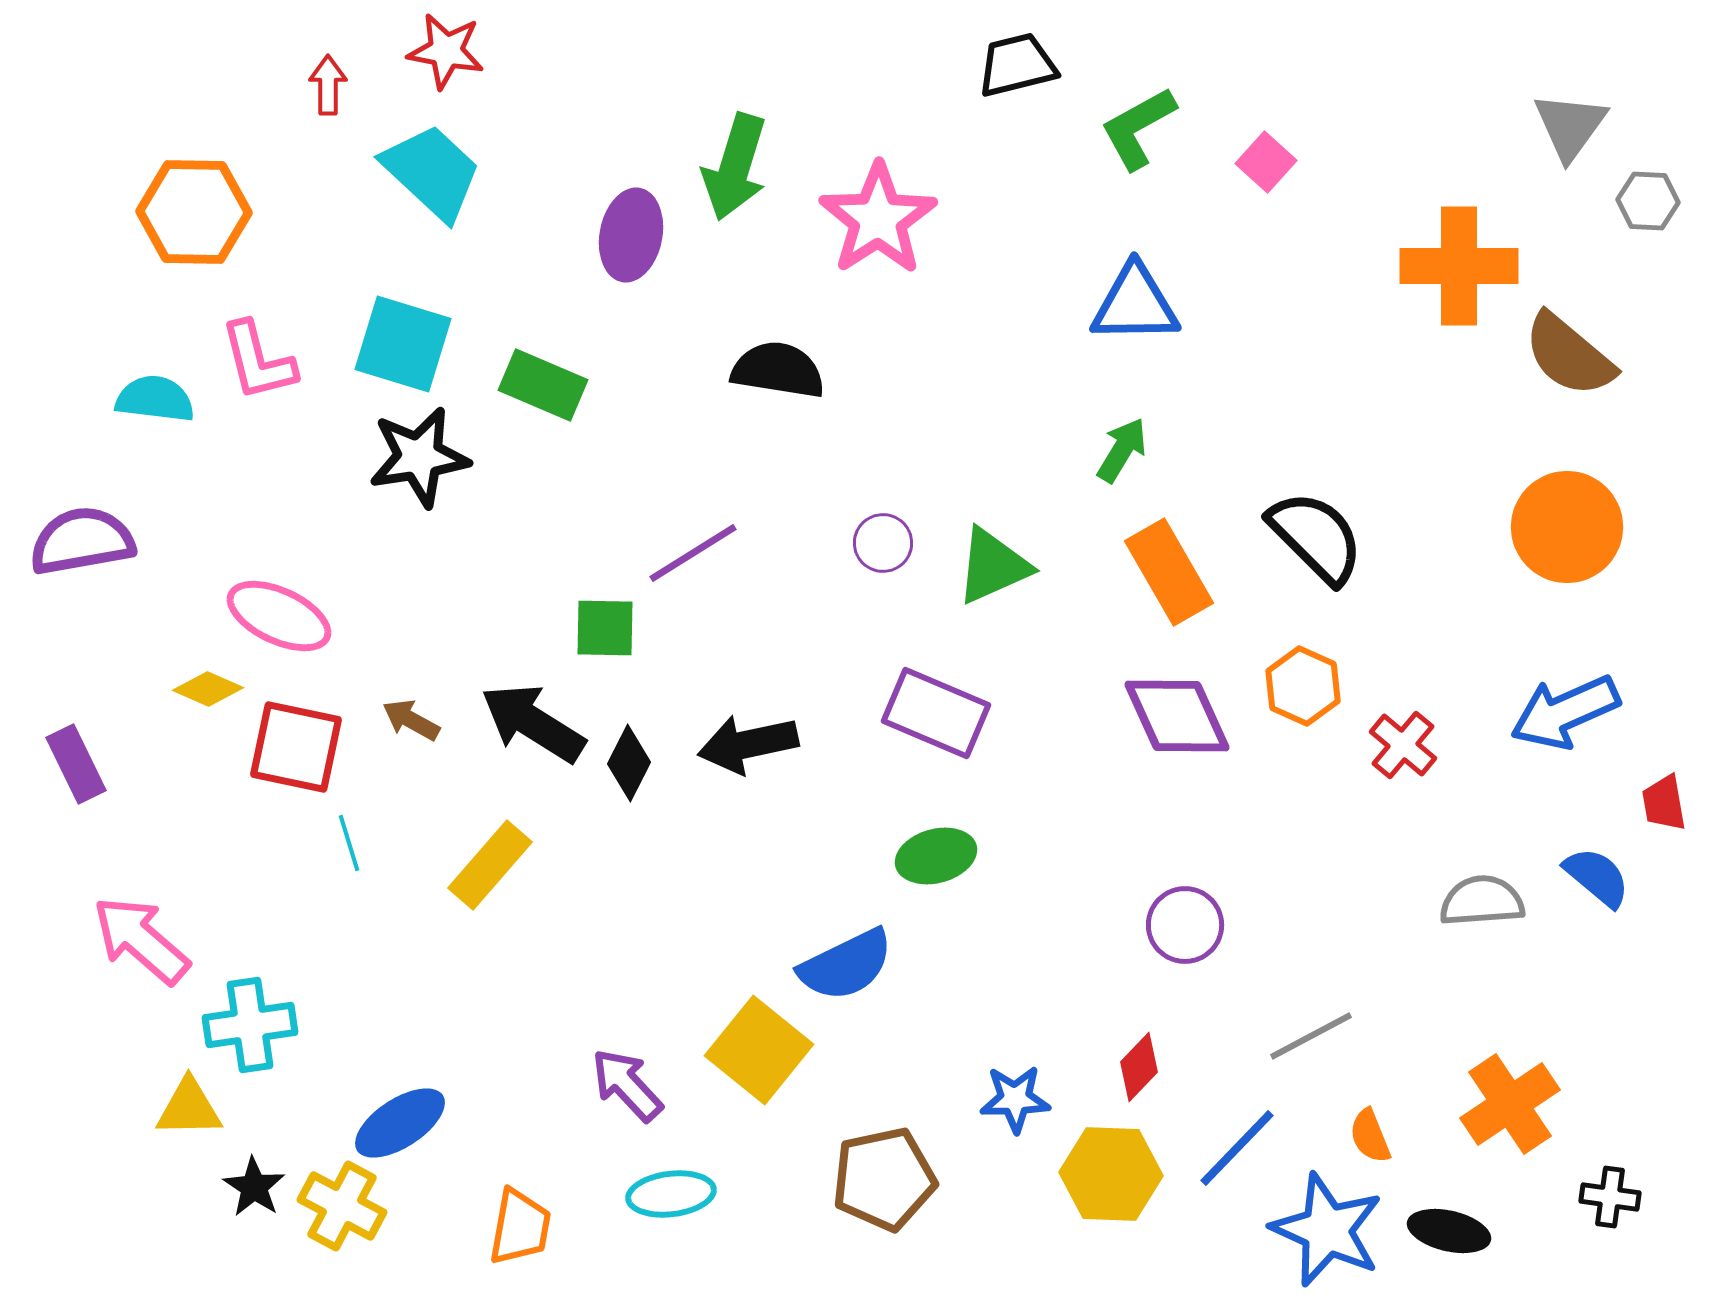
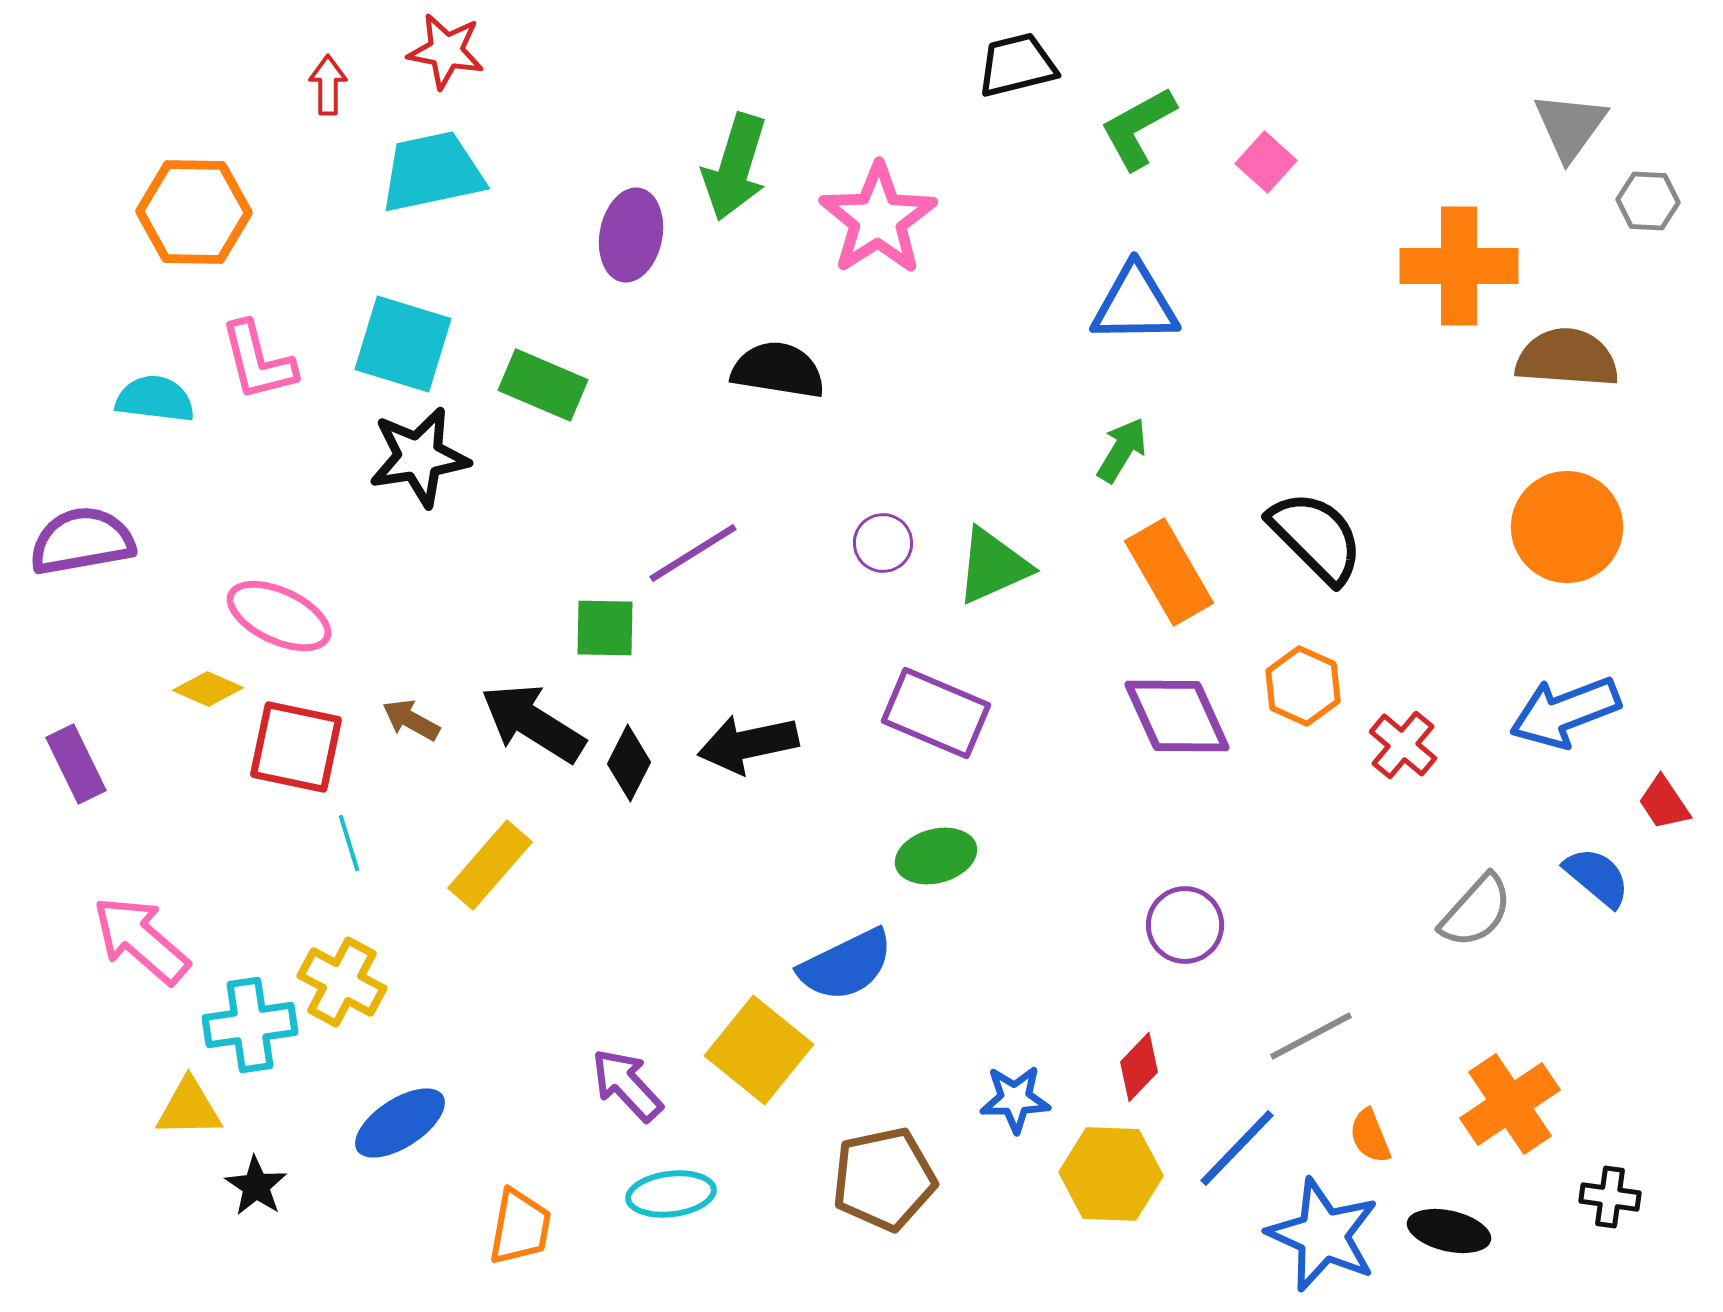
cyan trapezoid at (432, 172): rotated 55 degrees counterclockwise
brown semicircle at (1569, 355): moved 2 px left, 3 px down; rotated 144 degrees clockwise
blue arrow at (1565, 712): rotated 3 degrees clockwise
red trapezoid at (1664, 803): rotated 24 degrees counterclockwise
gray semicircle at (1482, 901): moved 6 px left, 10 px down; rotated 136 degrees clockwise
black star at (254, 1187): moved 2 px right, 1 px up
yellow cross at (342, 1206): moved 224 px up
blue star at (1327, 1230): moved 4 px left, 5 px down
